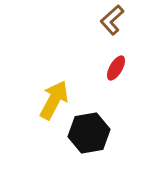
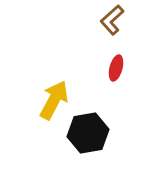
red ellipse: rotated 15 degrees counterclockwise
black hexagon: moved 1 px left
